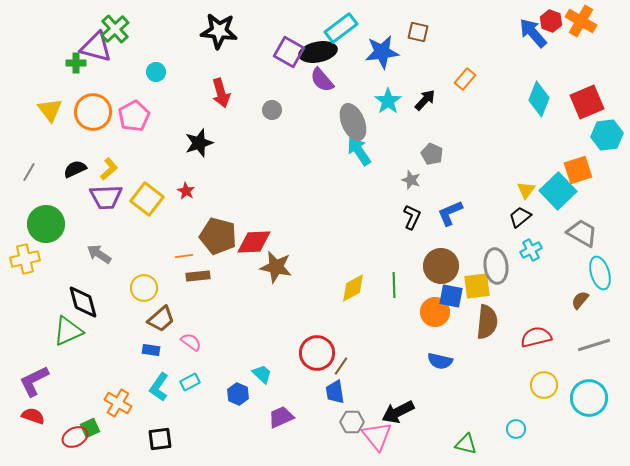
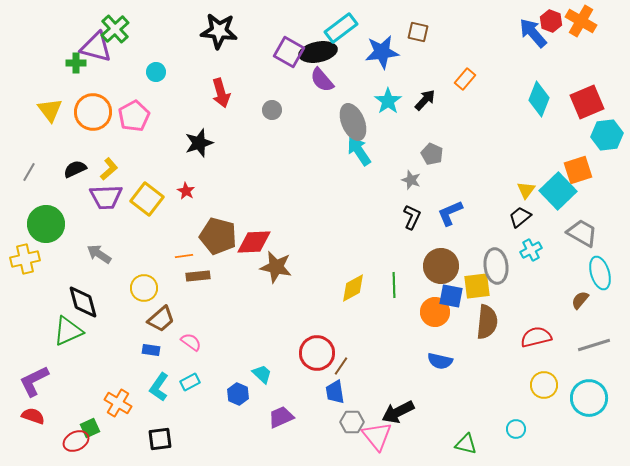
red ellipse at (75, 437): moved 1 px right, 4 px down
